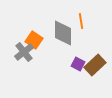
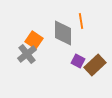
gray cross: moved 3 px right, 2 px down
purple square: moved 3 px up
